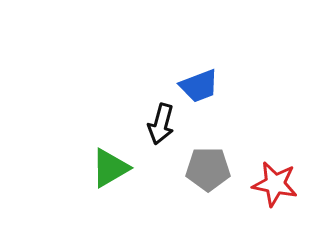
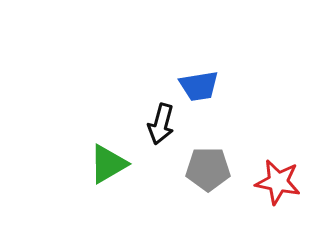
blue trapezoid: rotated 12 degrees clockwise
green triangle: moved 2 px left, 4 px up
red star: moved 3 px right, 2 px up
